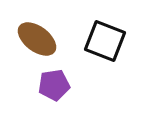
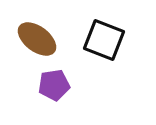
black square: moved 1 px left, 1 px up
